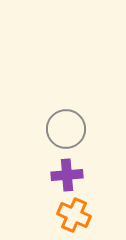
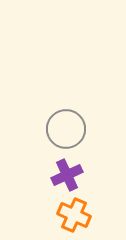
purple cross: rotated 20 degrees counterclockwise
